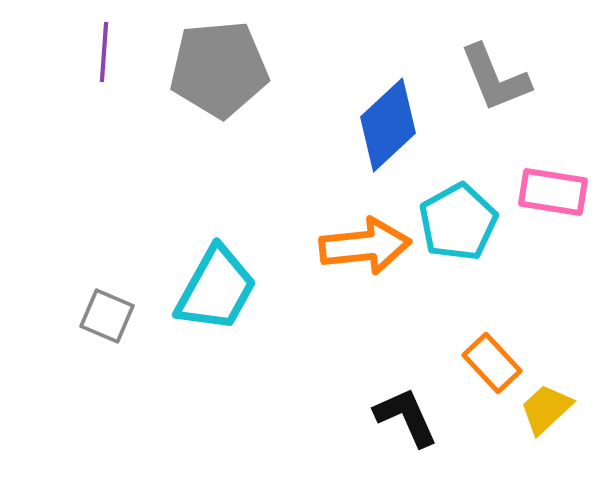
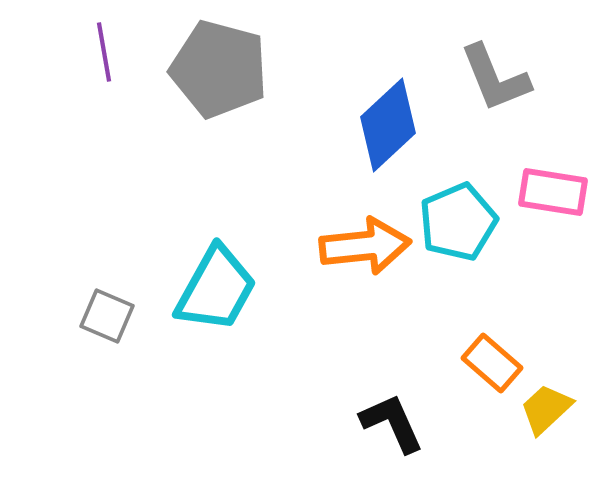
purple line: rotated 14 degrees counterclockwise
gray pentagon: rotated 20 degrees clockwise
cyan pentagon: rotated 6 degrees clockwise
orange rectangle: rotated 6 degrees counterclockwise
black L-shape: moved 14 px left, 6 px down
